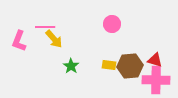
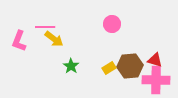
yellow arrow: rotated 12 degrees counterclockwise
yellow rectangle: moved 3 px down; rotated 40 degrees counterclockwise
